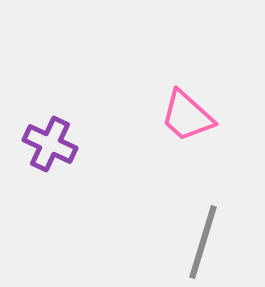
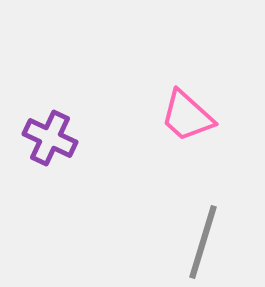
purple cross: moved 6 px up
